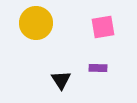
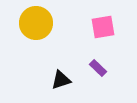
purple rectangle: rotated 42 degrees clockwise
black triangle: rotated 45 degrees clockwise
